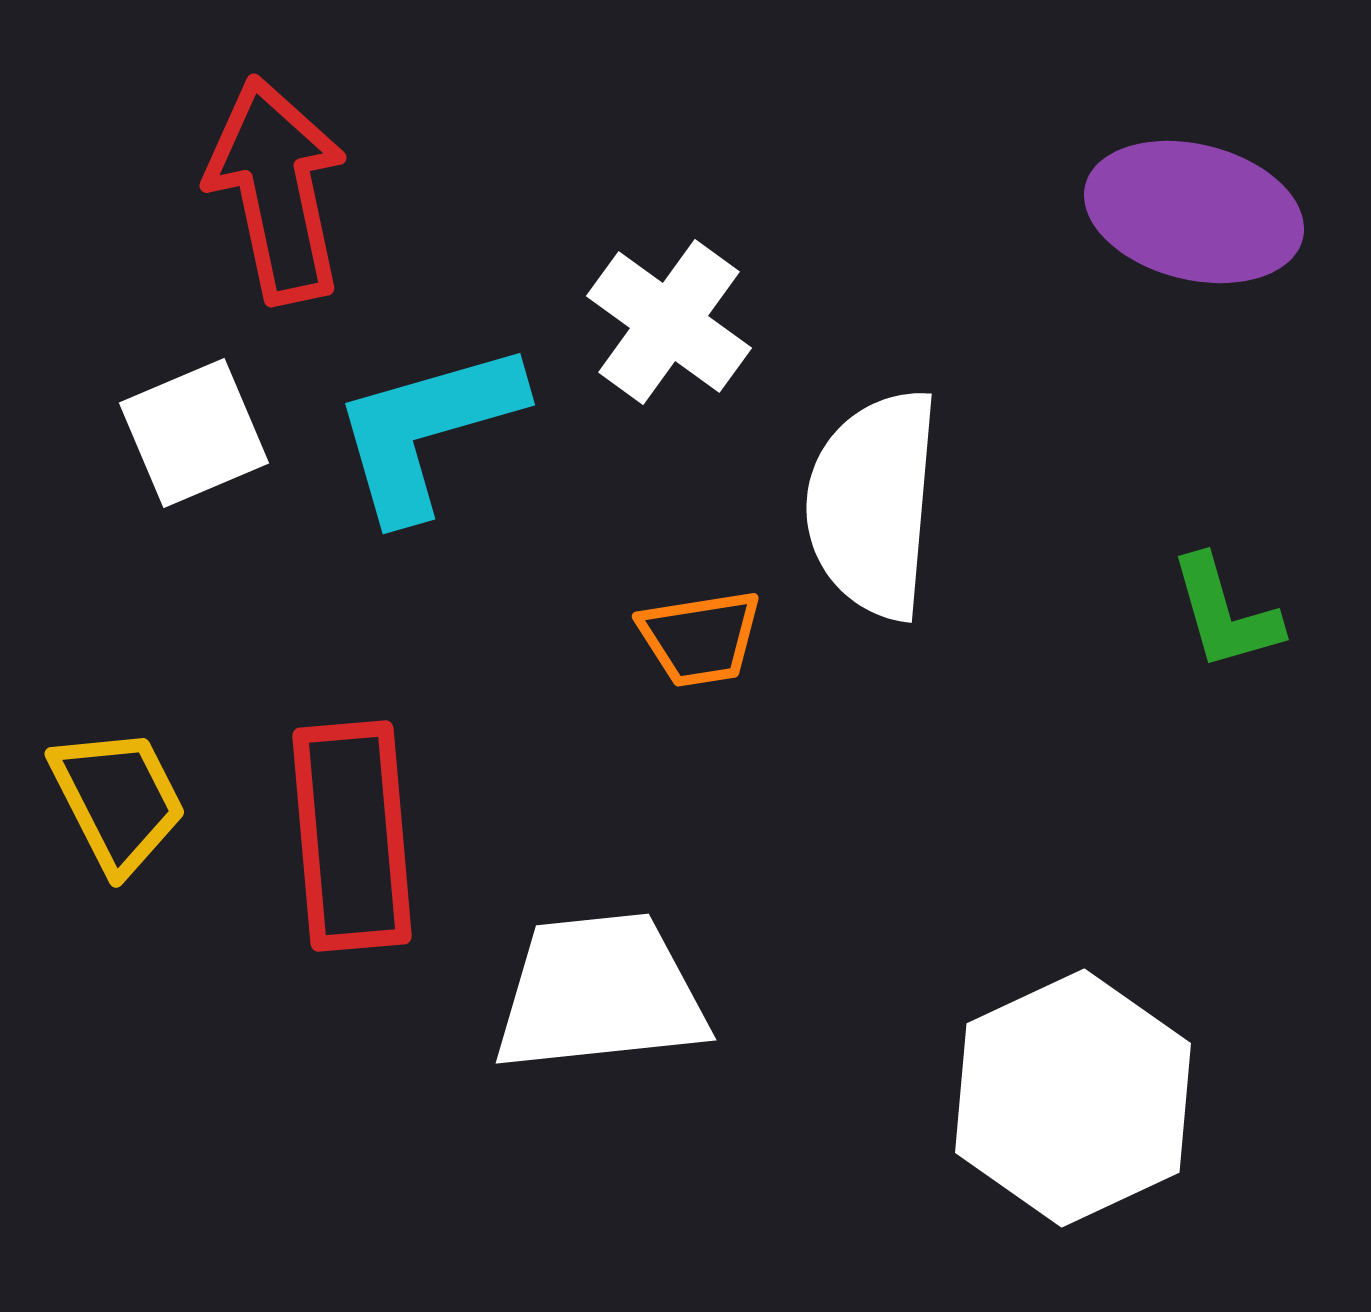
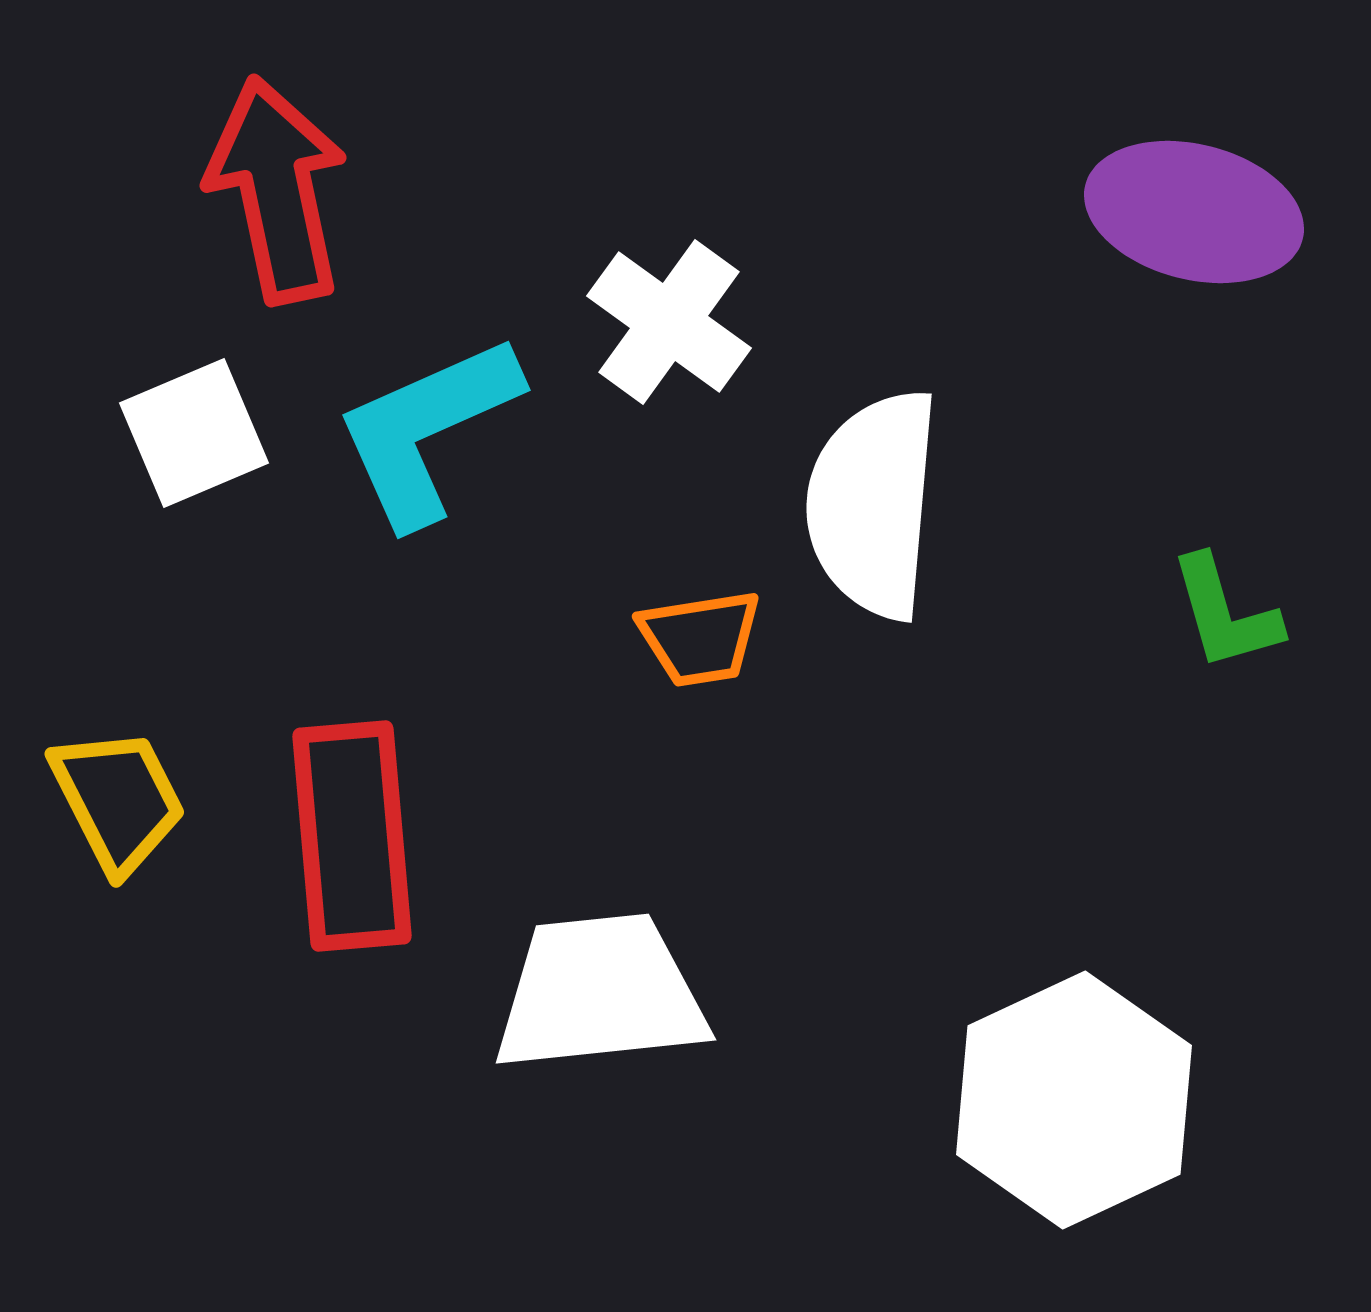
cyan L-shape: rotated 8 degrees counterclockwise
white hexagon: moved 1 px right, 2 px down
